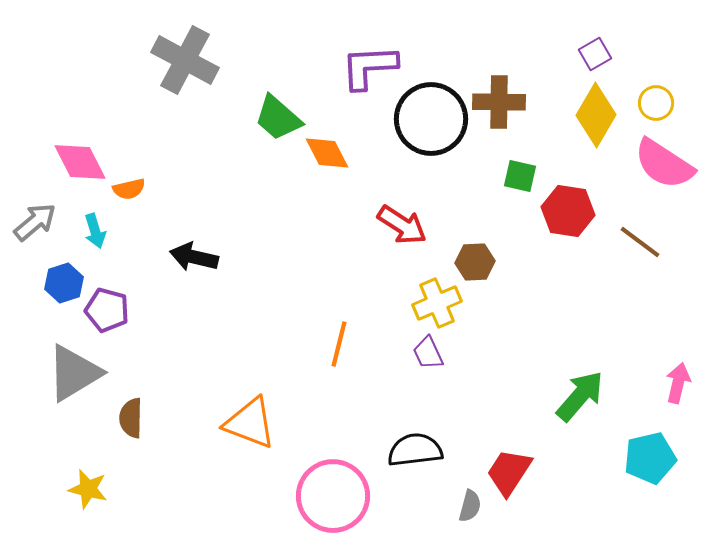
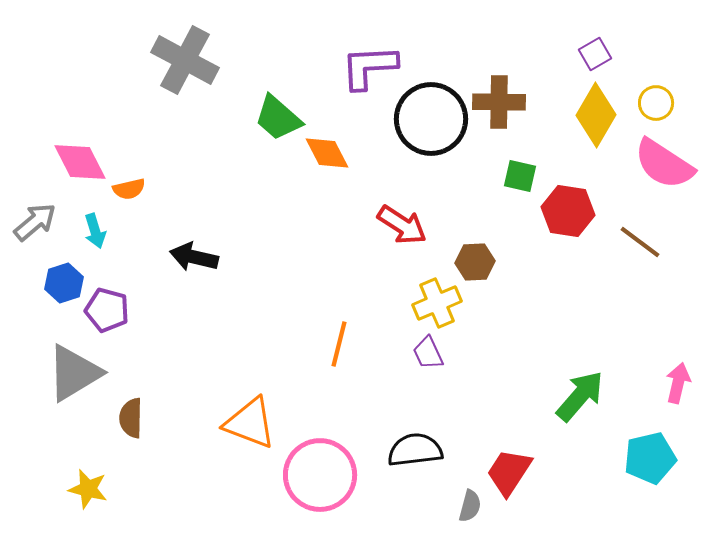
pink circle: moved 13 px left, 21 px up
